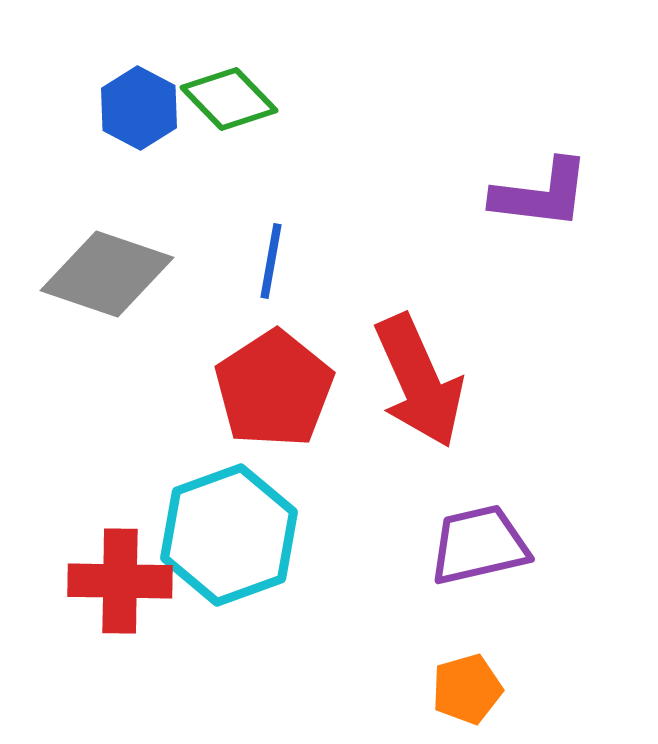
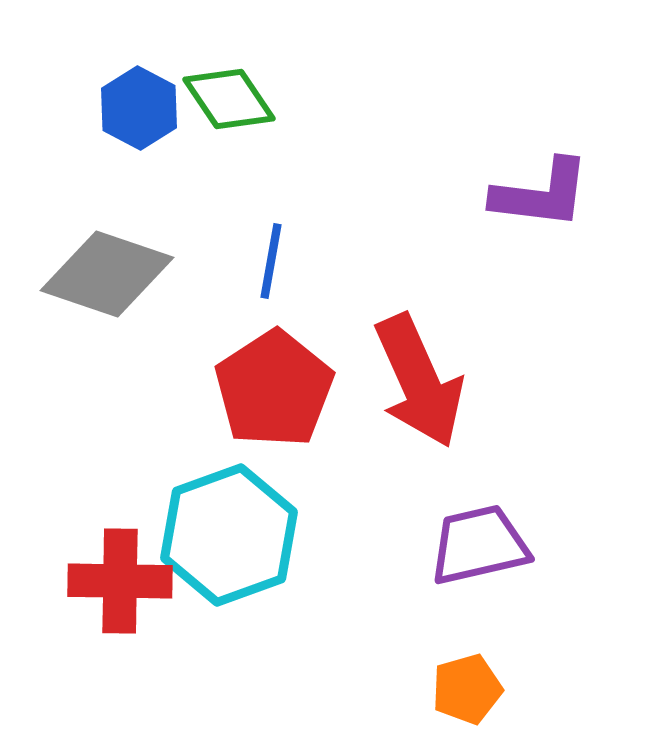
green diamond: rotated 10 degrees clockwise
